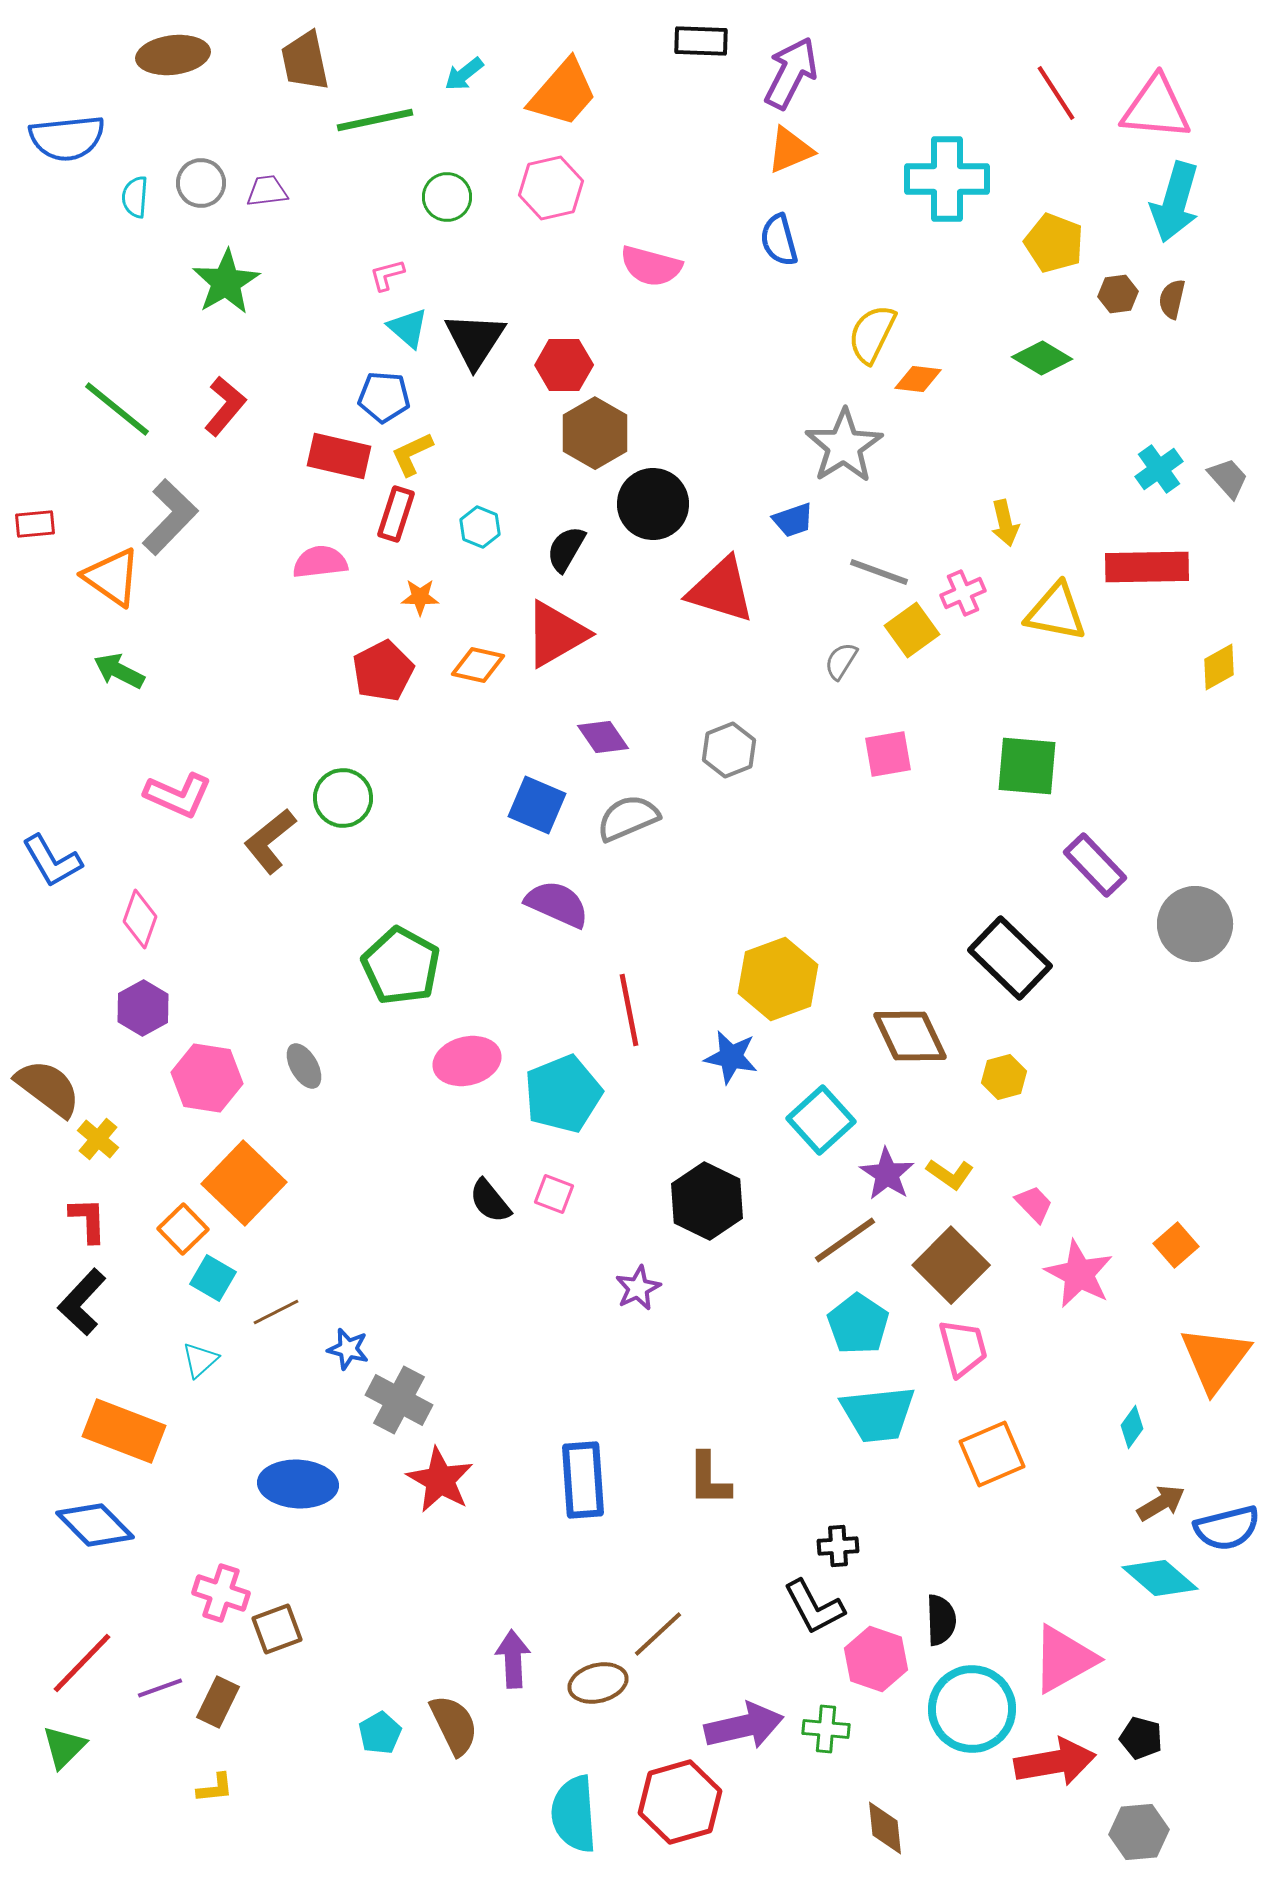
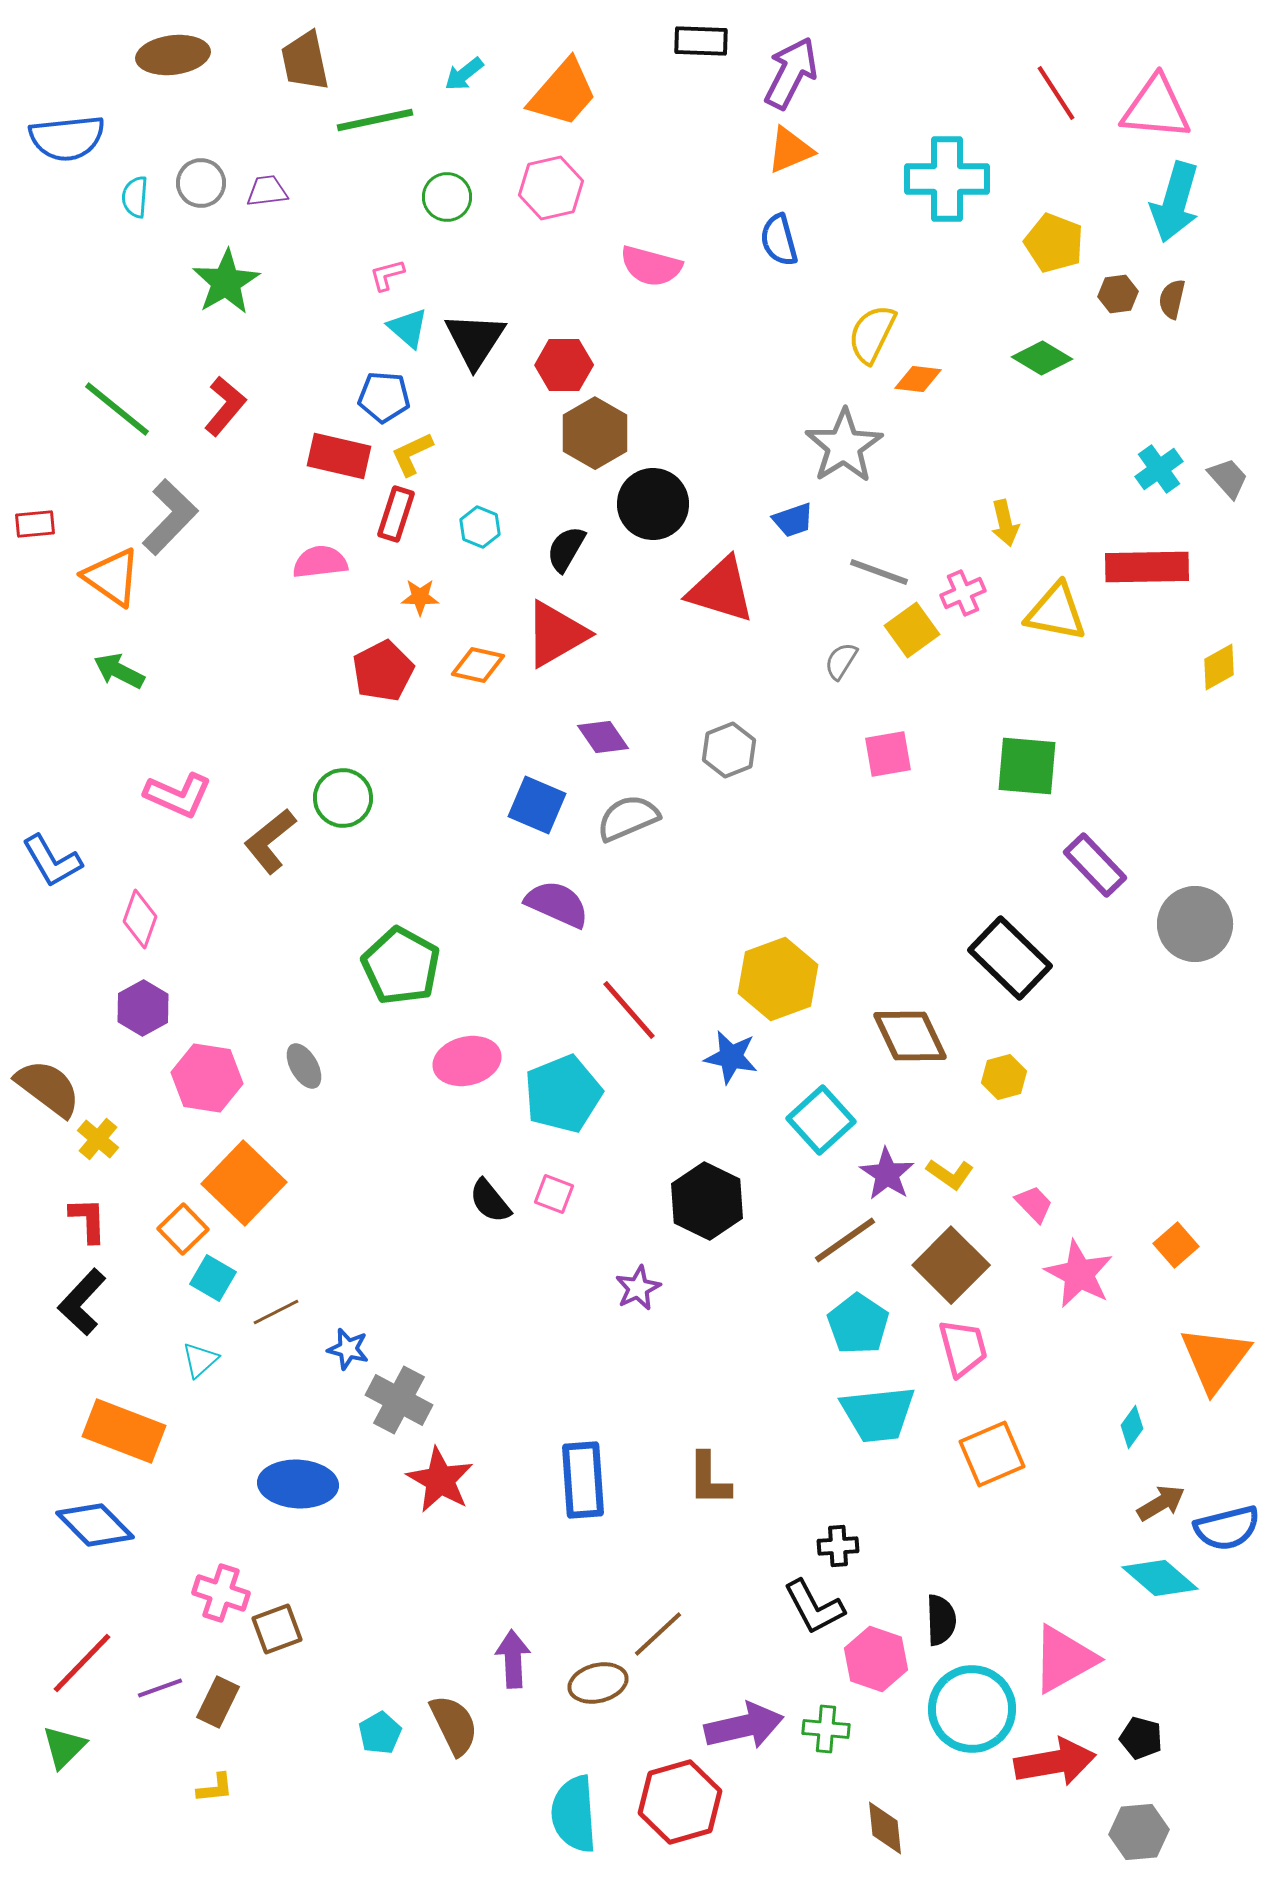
red line at (629, 1010): rotated 30 degrees counterclockwise
